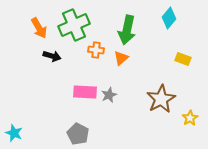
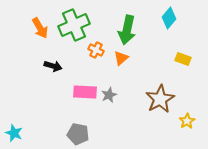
orange arrow: moved 1 px right
orange cross: rotated 21 degrees clockwise
black arrow: moved 1 px right, 10 px down
brown star: moved 1 px left
yellow star: moved 3 px left, 3 px down
gray pentagon: rotated 15 degrees counterclockwise
